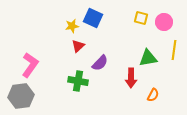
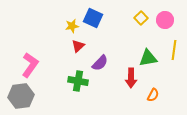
yellow square: rotated 32 degrees clockwise
pink circle: moved 1 px right, 2 px up
